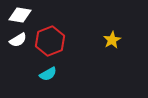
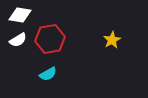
red hexagon: moved 2 px up; rotated 12 degrees clockwise
